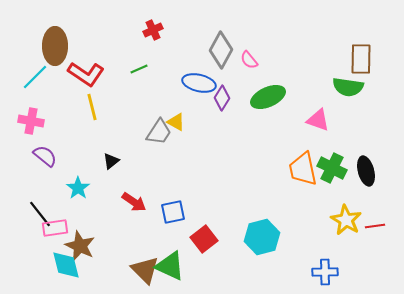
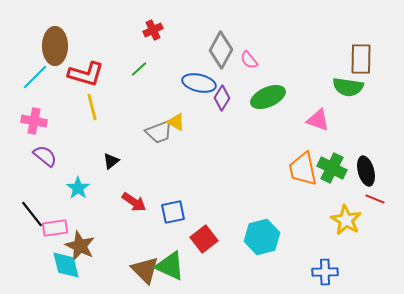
green line: rotated 18 degrees counterclockwise
red L-shape: rotated 18 degrees counterclockwise
pink cross: moved 3 px right
gray trapezoid: rotated 36 degrees clockwise
black line: moved 8 px left
red line: moved 27 px up; rotated 30 degrees clockwise
